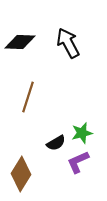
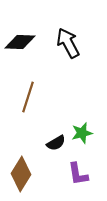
purple L-shape: moved 12 px down; rotated 75 degrees counterclockwise
